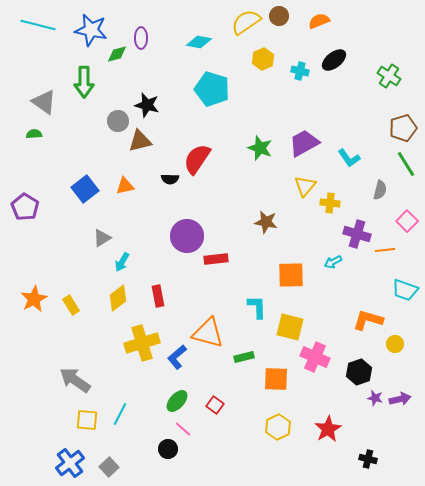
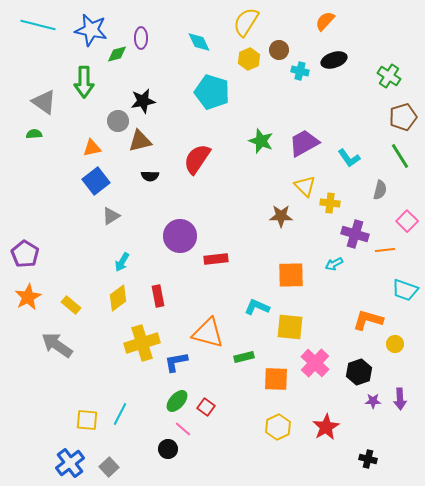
brown circle at (279, 16): moved 34 px down
orange semicircle at (319, 21): moved 6 px right; rotated 25 degrees counterclockwise
yellow semicircle at (246, 22): rotated 24 degrees counterclockwise
cyan diamond at (199, 42): rotated 55 degrees clockwise
yellow hexagon at (263, 59): moved 14 px left
black ellipse at (334, 60): rotated 20 degrees clockwise
cyan pentagon at (212, 89): moved 3 px down
black star at (147, 105): moved 4 px left, 4 px up; rotated 25 degrees counterclockwise
brown pentagon at (403, 128): moved 11 px up
green star at (260, 148): moved 1 px right, 7 px up
green line at (406, 164): moved 6 px left, 8 px up
black semicircle at (170, 179): moved 20 px left, 3 px up
orange triangle at (125, 186): moved 33 px left, 38 px up
yellow triangle at (305, 186): rotated 25 degrees counterclockwise
blue square at (85, 189): moved 11 px right, 8 px up
purple pentagon at (25, 207): moved 47 px down
brown star at (266, 222): moved 15 px right, 6 px up; rotated 10 degrees counterclockwise
purple cross at (357, 234): moved 2 px left
purple circle at (187, 236): moved 7 px left
gray triangle at (102, 238): moved 9 px right, 22 px up
cyan arrow at (333, 262): moved 1 px right, 2 px down
orange star at (34, 299): moved 6 px left, 2 px up
yellow rectangle at (71, 305): rotated 18 degrees counterclockwise
cyan L-shape at (257, 307): rotated 65 degrees counterclockwise
yellow square at (290, 327): rotated 8 degrees counterclockwise
blue L-shape at (177, 357): moved 1 px left, 5 px down; rotated 30 degrees clockwise
pink cross at (315, 357): moved 6 px down; rotated 20 degrees clockwise
gray arrow at (75, 380): moved 18 px left, 35 px up
purple star at (375, 398): moved 2 px left, 3 px down; rotated 14 degrees counterclockwise
purple arrow at (400, 399): rotated 100 degrees clockwise
red square at (215, 405): moved 9 px left, 2 px down
red star at (328, 429): moved 2 px left, 2 px up
